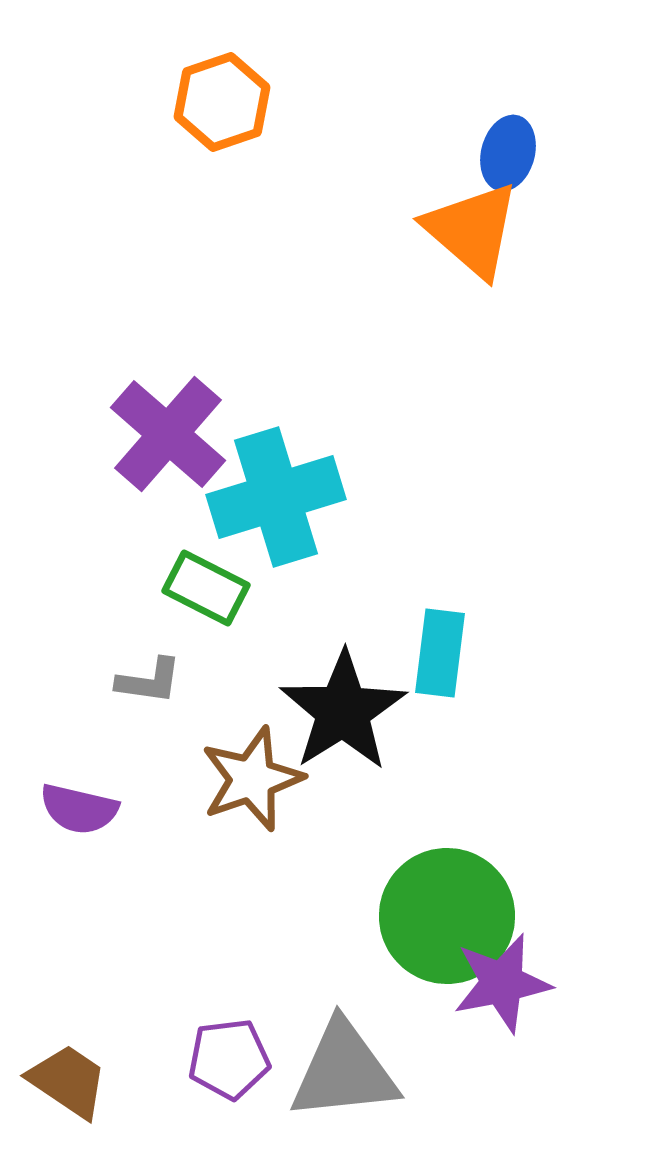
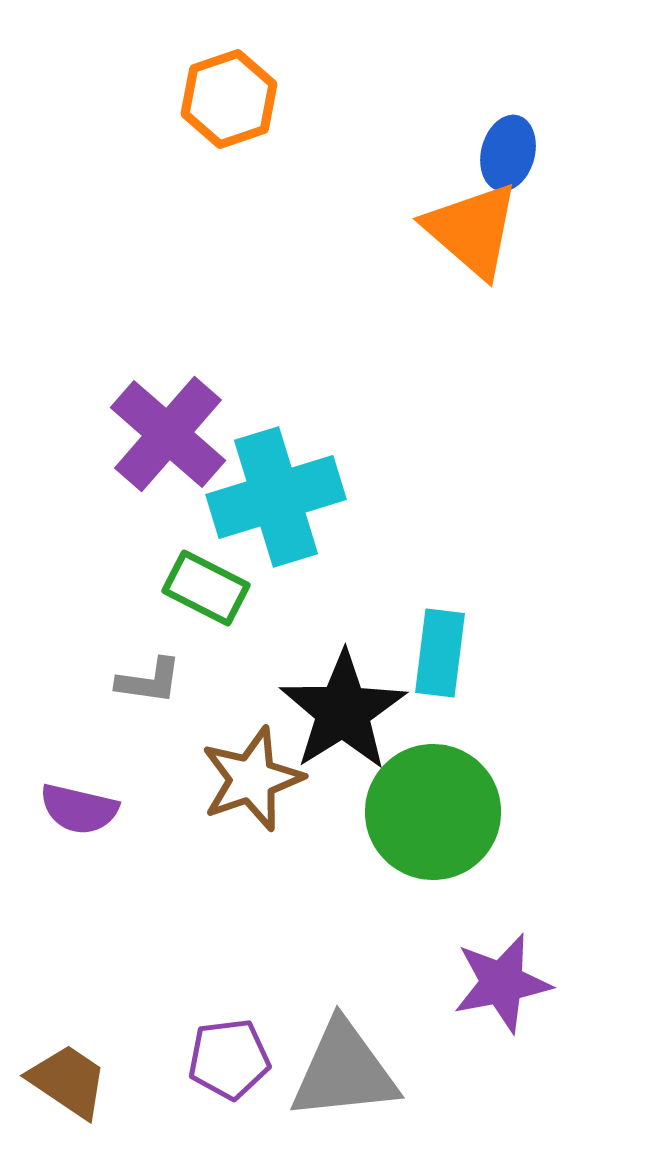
orange hexagon: moved 7 px right, 3 px up
green circle: moved 14 px left, 104 px up
